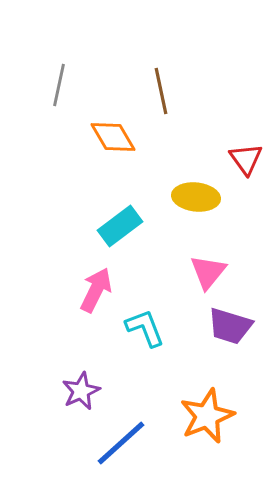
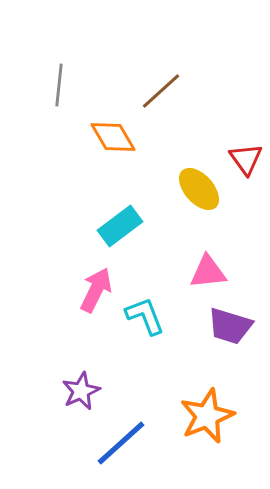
gray line: rotated 6 degrees counterclockwise
brown line: rotated 60 degrees clockwise
yellow ellipse: moved 3 px right, 8 px up; rotated 42 degrees clockwise
pink triangle: rotated 45 degrees clockwise
cyan L-shape: moved 12 px up
